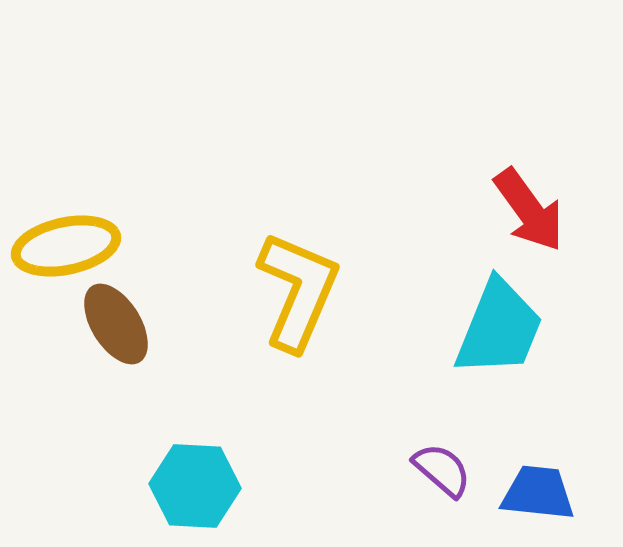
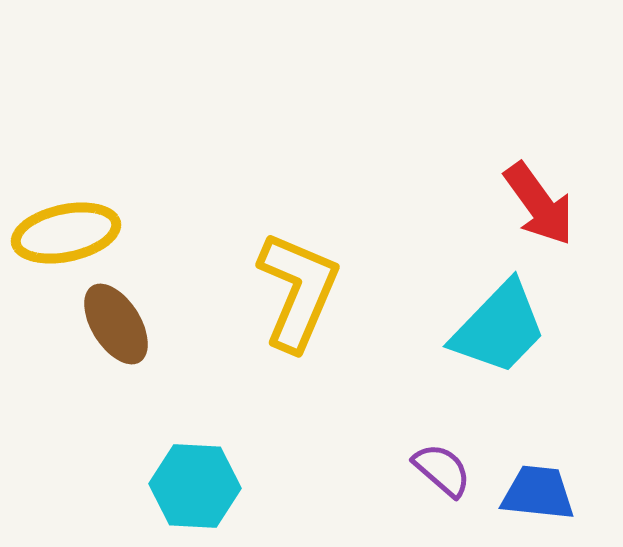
red arrow: moved 10 px right, 6 px up
yellow ellipse: moved 13 px up
cyan trapezoid: rotated 22 degrees clockwise
